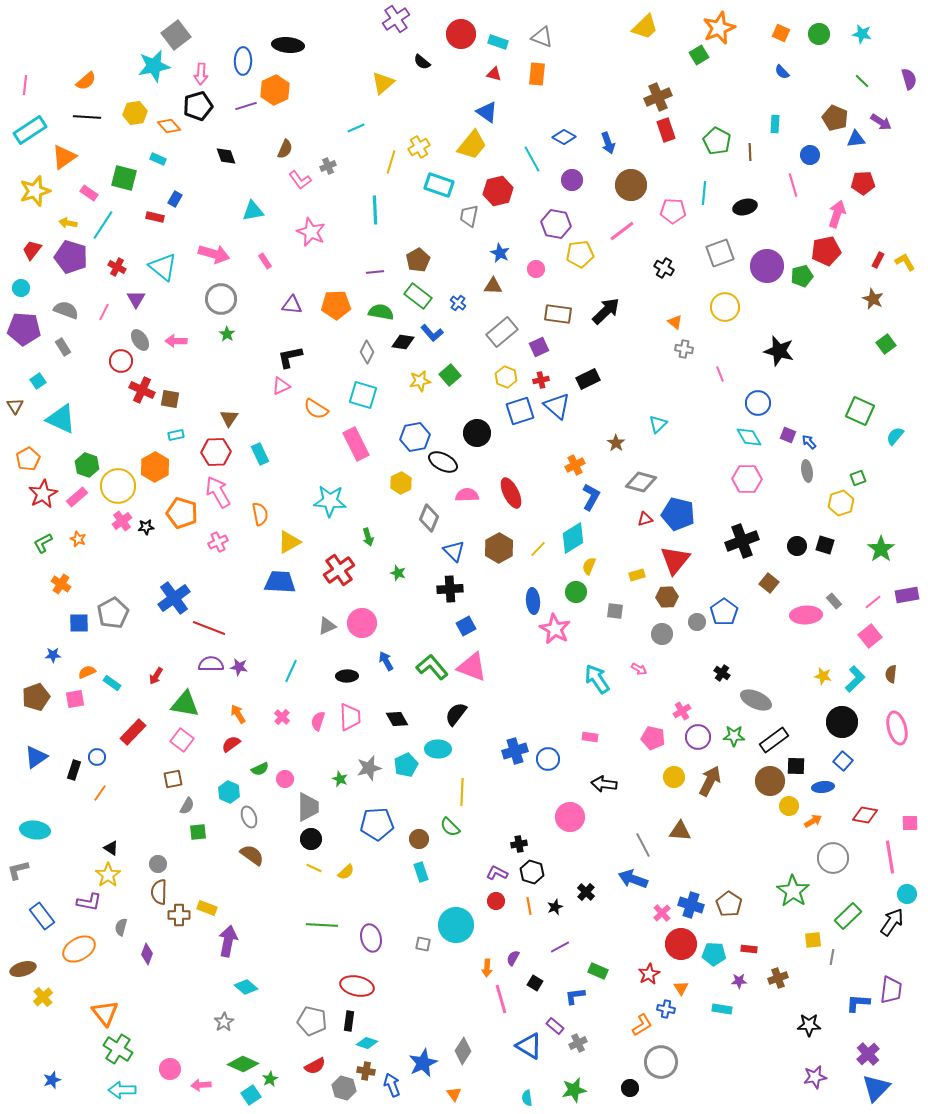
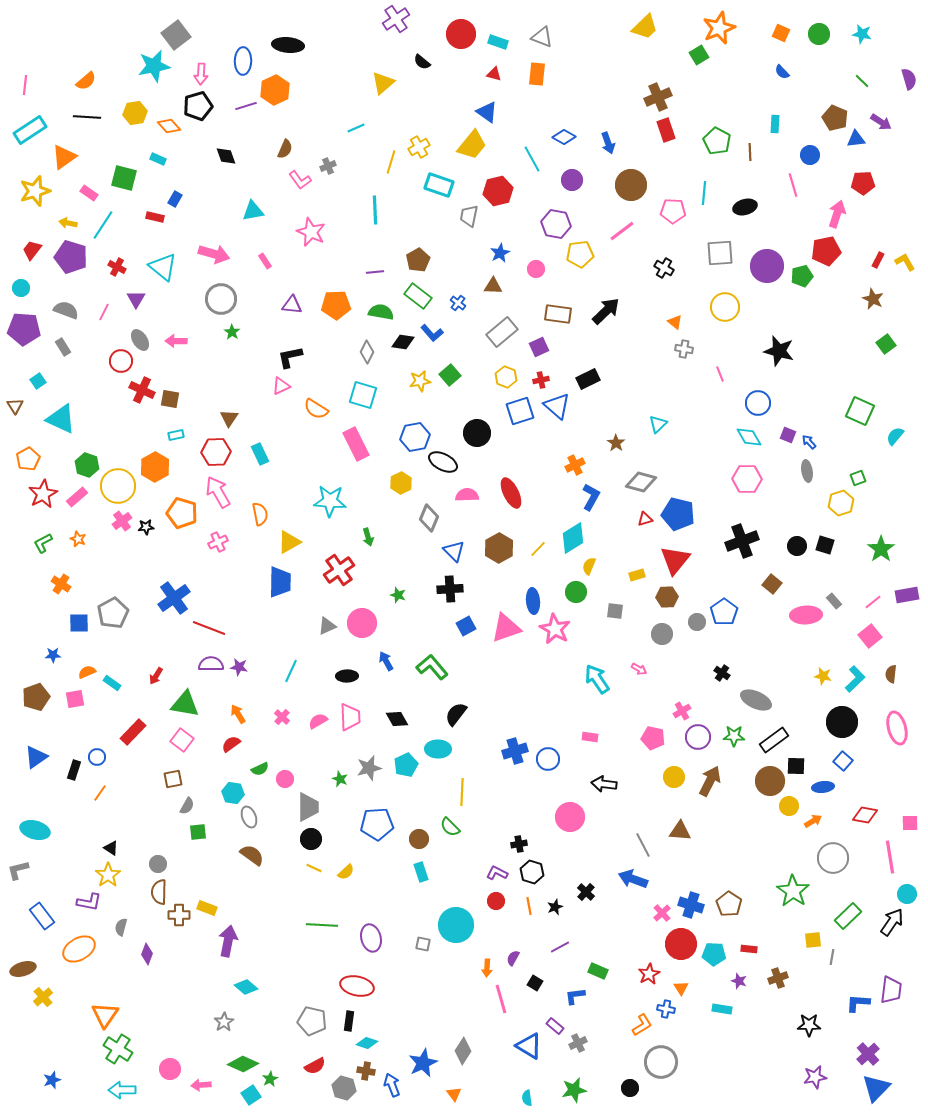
blue star at (500, 253): rotated 18 degrees clockwise
gray square at (720, 253): rotated 16 degrees clockwise
green star at (227, 334): moved 5 px right, 2 px up
green star at (398, 573): moved 22 px down
blue trapezoid at (280, 582): rotated 88 degrees clockwise
brown square at (769, 583): moved 3 px right, 1 px down
pink triangle at (472, 667): moved 34 px right, 39 px up; rotated 40 degrees counterclockwise
pink semicircle at (318, 721): rotated 42 degrees clockwise
cyan hexagon at (229, 792): moved 4 px right, 1 px down; rotated 15 degrees counterclockwise
cyan ellipse at (35, 830): rotated 8 degrees clockwise
purple star at (739, 981): rotated 21 degrees clockwise
orange triangle at (105, 1013): moved 2 px down; rotated 12 degrees clockwise
